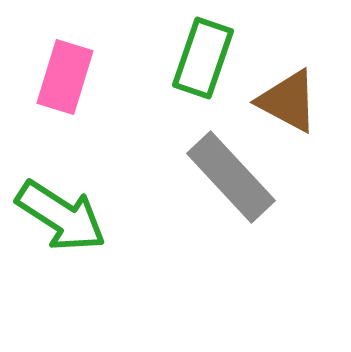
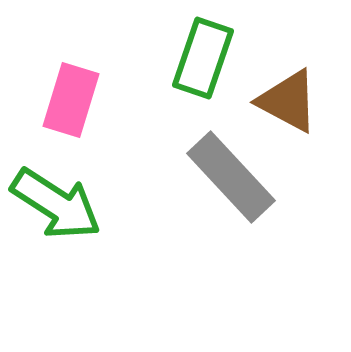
pink rectangle: moved 6 px right, 23 px down
green arrow: moved 5 px left, 12 px up
